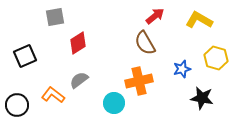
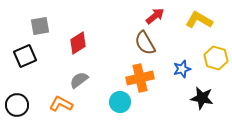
gray square: moved 15 px left, 9 px down
orange cross: moved 1 px right, 3 px up
orange L-shape: moved 8 px right, 9 px down; rotated 10 degrees counterclockwise
cyan circle: moved 6 px right, 1 px up
